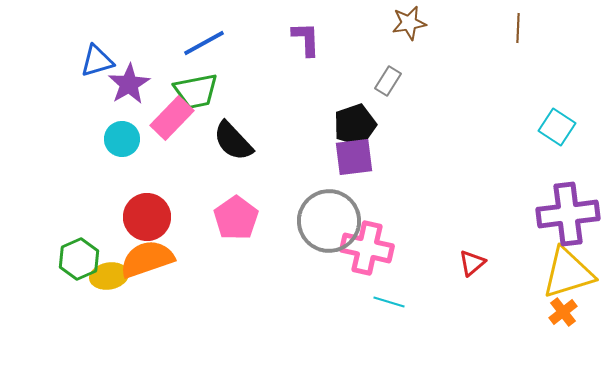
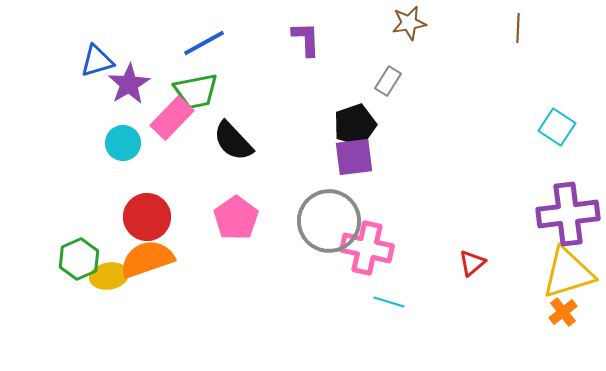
cyan circle: moved 1 px right, 4 px down
